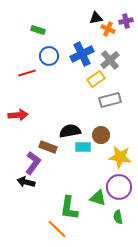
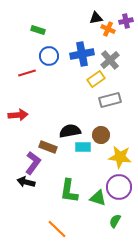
blue cross: rotated 15 degrees clockwise
green L-shape: moved 17 px up
green semicircle: moved 3 px left, 4 px down; rotated 40 degrees clockwise
